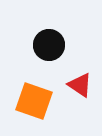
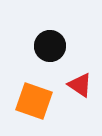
black circle: moved 1 px right, 1 px down
